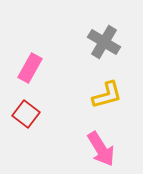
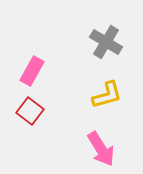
gray cross: moved 2 px right
pink rectangle: moved 2 px right, 3 px down
red square: moved 4 px right, 3 px up
